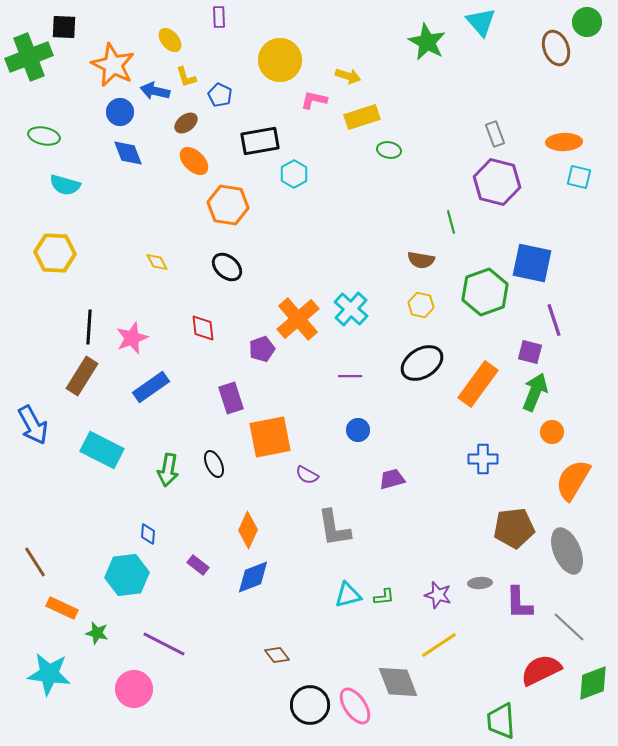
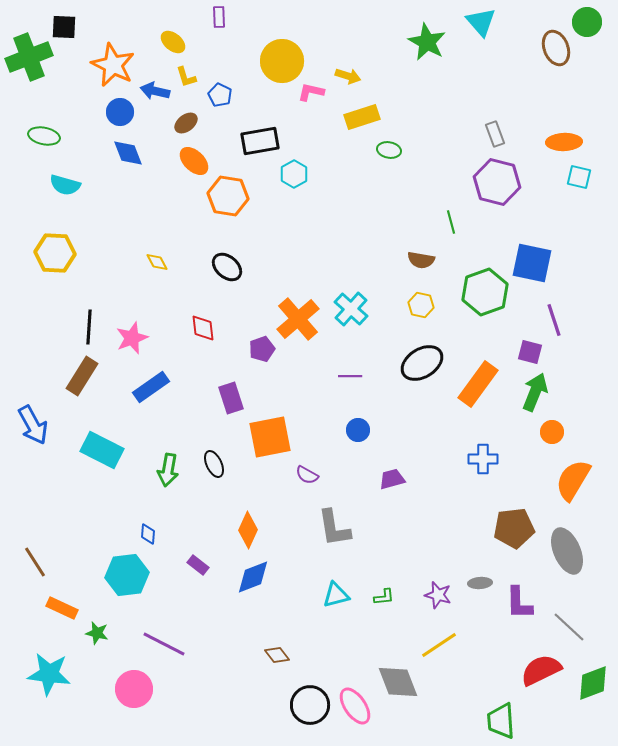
yellow ellipse at (170, 40): moved 3 px right, 2 px down; rotated 10 degrees counterclockwise
yellow circle at (280, 60): moved 2 px right, 1 px down
pink L-shape at (314, 100): moved 3 px left, 8 px up
orange hexagon at (228, 205): moved 9 px up
cyan triangle at (348, 595): moved 12 px left
